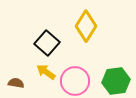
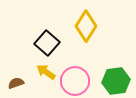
brown semicircle: rotated 28 degrees counterclockwise
